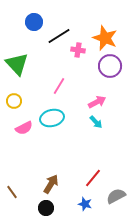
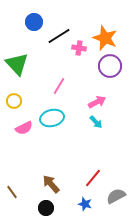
pink cross: moved 1 px right, 2 px up
brown arrow: rotated 72 degrees counterclockwise
